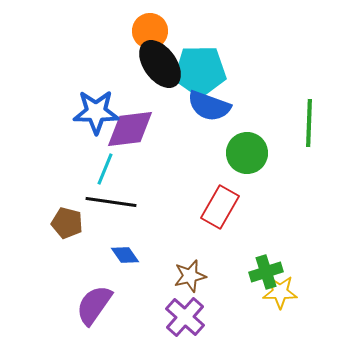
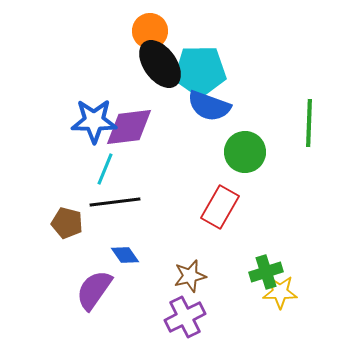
blue star: moved 2 px left, 9 px down
purple diamond: moved 1 px left, 2 px up
green circle: moved 2 px left, 1 px up
black line: moved 4 px right; rotated 15 degrees counterclockwise
purple semicircle: moved 15 px up
purple cross: rotated 21 degrees clockwise
